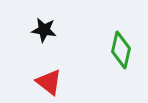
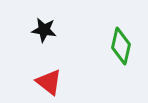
green diamond: moved 4 px up
